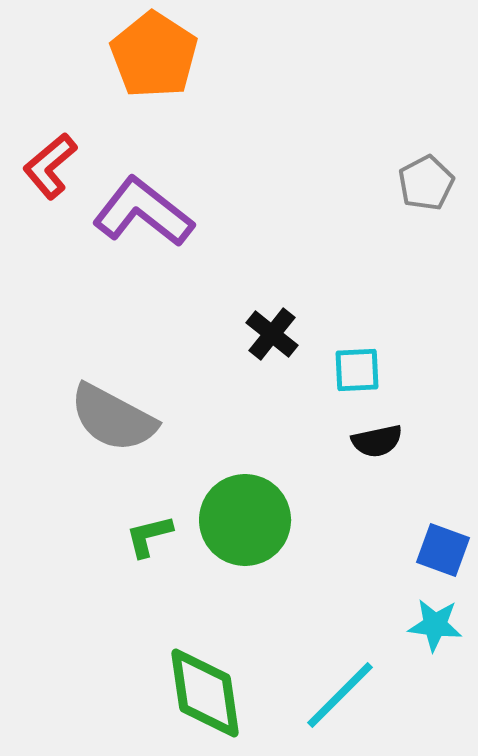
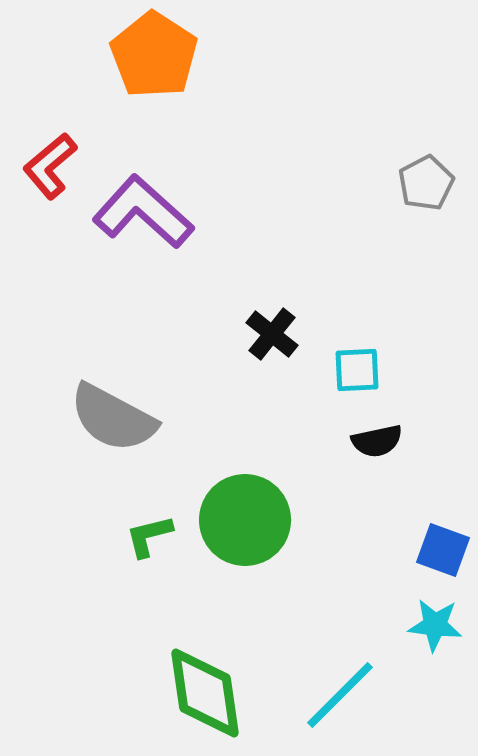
purple L-shape: rotated 4 degrees clockwise
